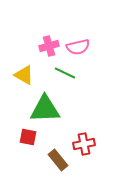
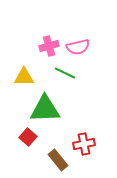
yellow triangle: moved 2 px down; rotated 30 degrees counterclockwise
red square: rotated 30 degrees clockwise
